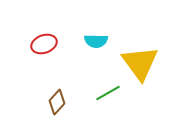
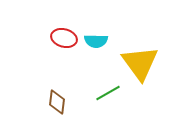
red ellipse: moved 20 px right, 6 px up; rotated 35 degrees clockwise
brown diamond: rotated 35 degrees counterclockwise
